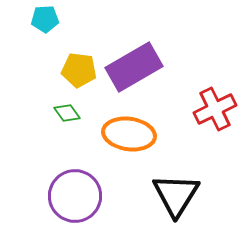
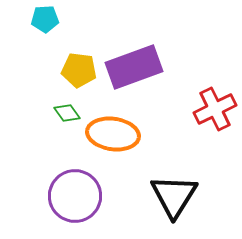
purple rectangle: rotated 10 degrees clockwise
orange ellipse: moved 16 px left
black triangle: moved 2 px left, 1 px down
